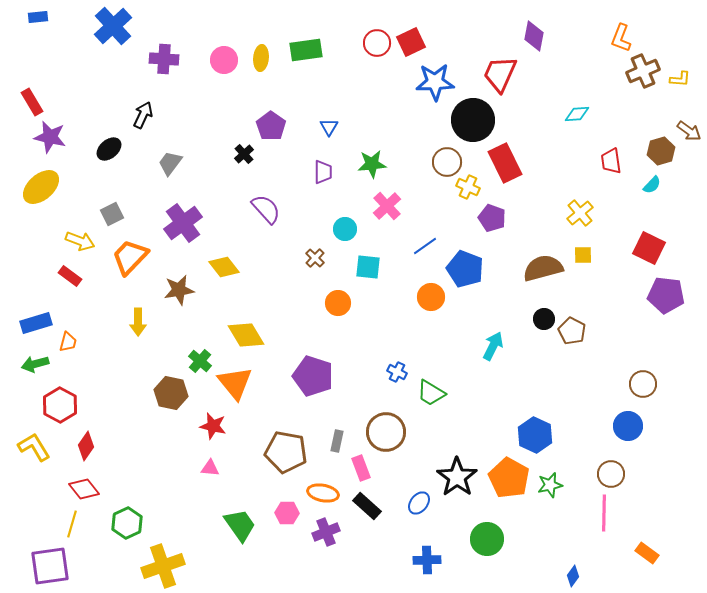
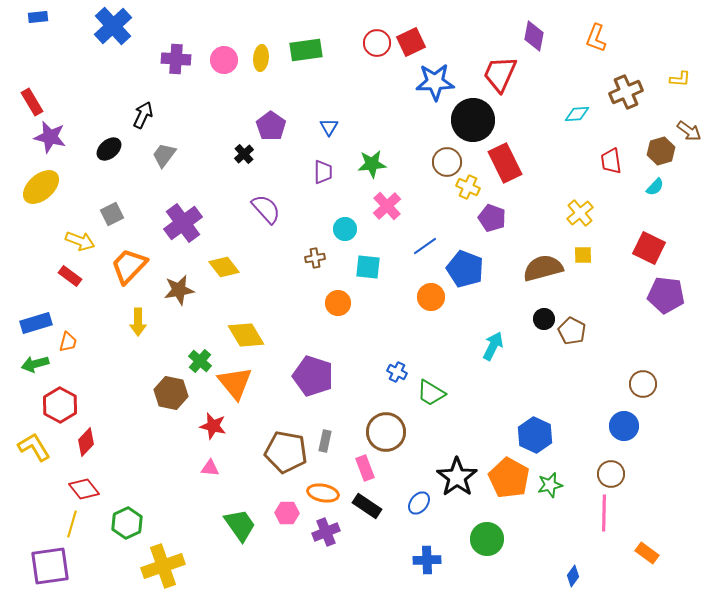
orange L-shape at (621, 38): moved 25 px left
purple cross at (164, 59): moved 12 px right
brown cross at (643, 71): moved 17 px left, 21 px down
gray trapezoid at (170, 163): moved 6 px left, 8 px up
cyan semicircle at (652, 185): moved 3 px right, 2 px down
orange trapezoid at (130, 257): moved 1 px left, 9 px down
brown cross at (315, 258): rotated 36 degrees clockwise
blue circle at (628, 426): moved 4 px left
gray rectangle at (337, 441): moved 12 px left
red diamond at (86, 446): moved 4 px up; rotated 8 degrees clockwise
pink rectangle at (361, 468): moved 4 px right
black rectangle at (367, 506): rotated 8 degrees counterclockwise
